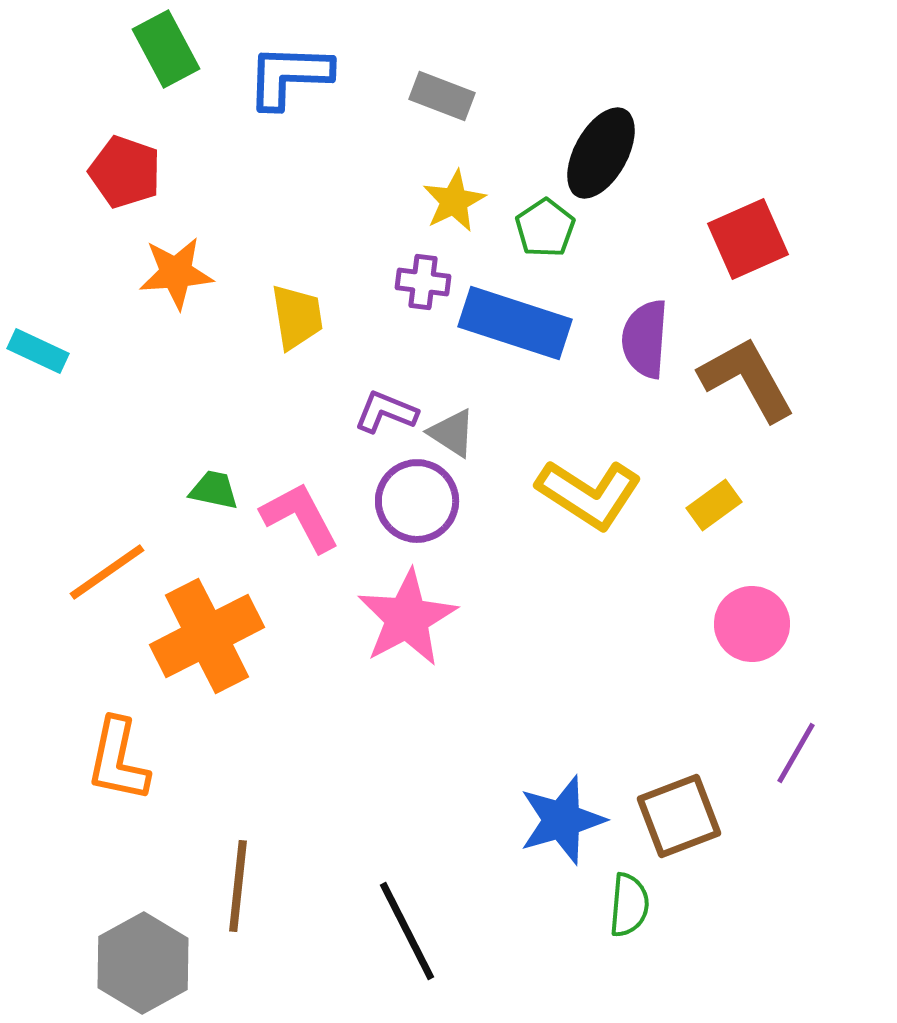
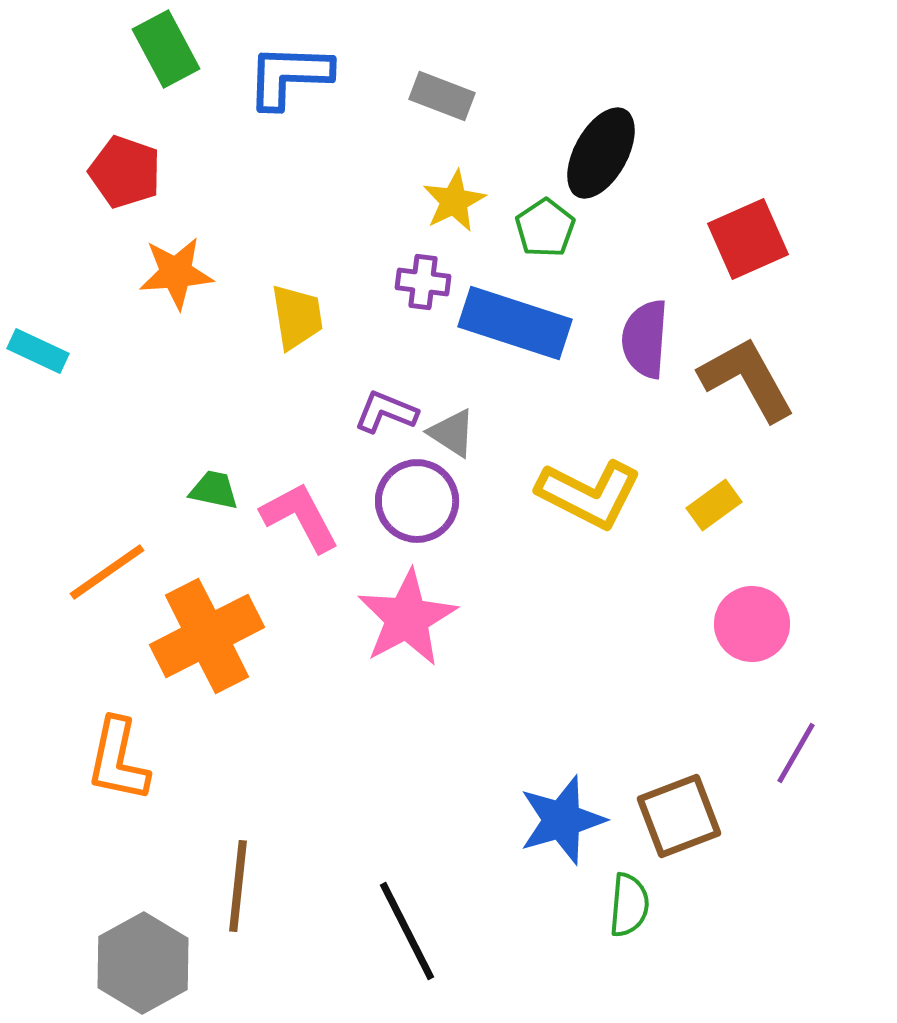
yellow L-shape: rotated 6 degrees counterclockwise
